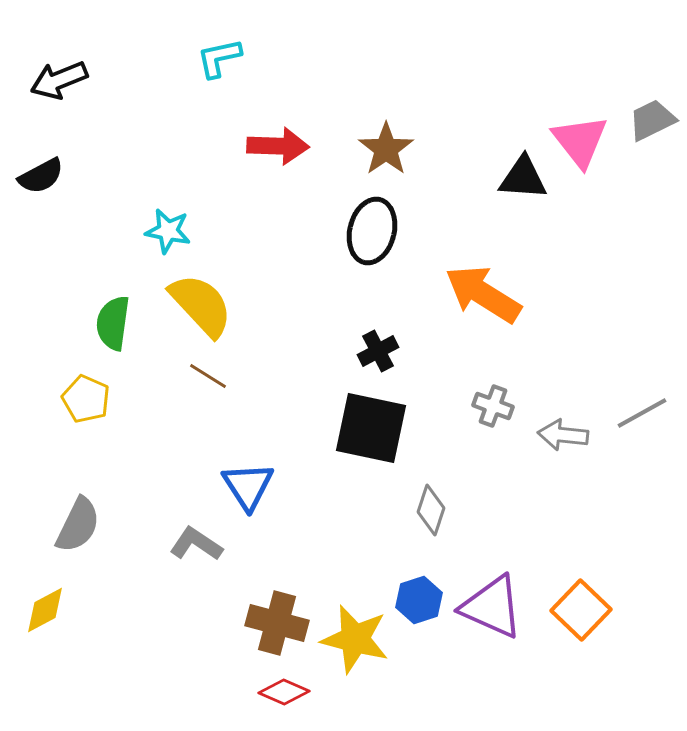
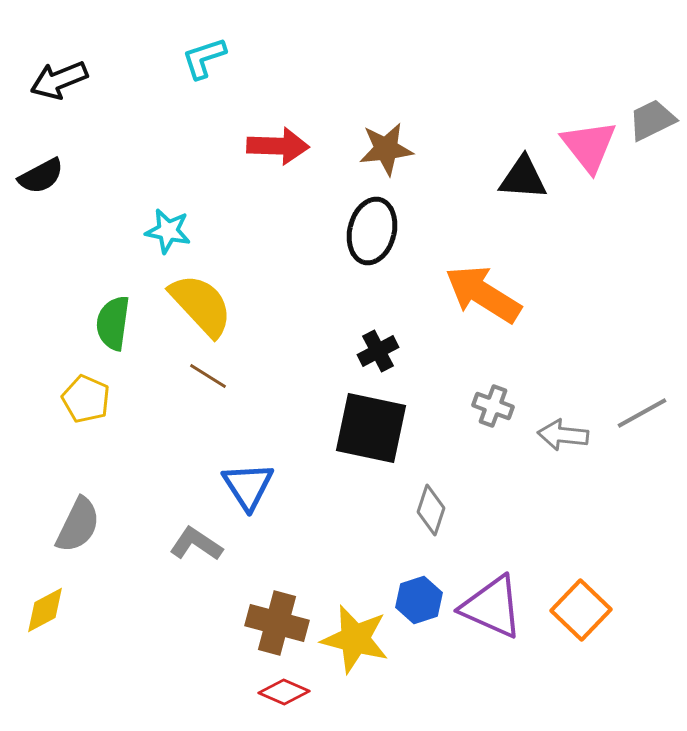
cyan L-shape: moved 15 px left; rotated 6 degrees counterclockwise
pink triangle: moved 9 px right, 5 px down
brown star: rotated 28 degrees clockwise
